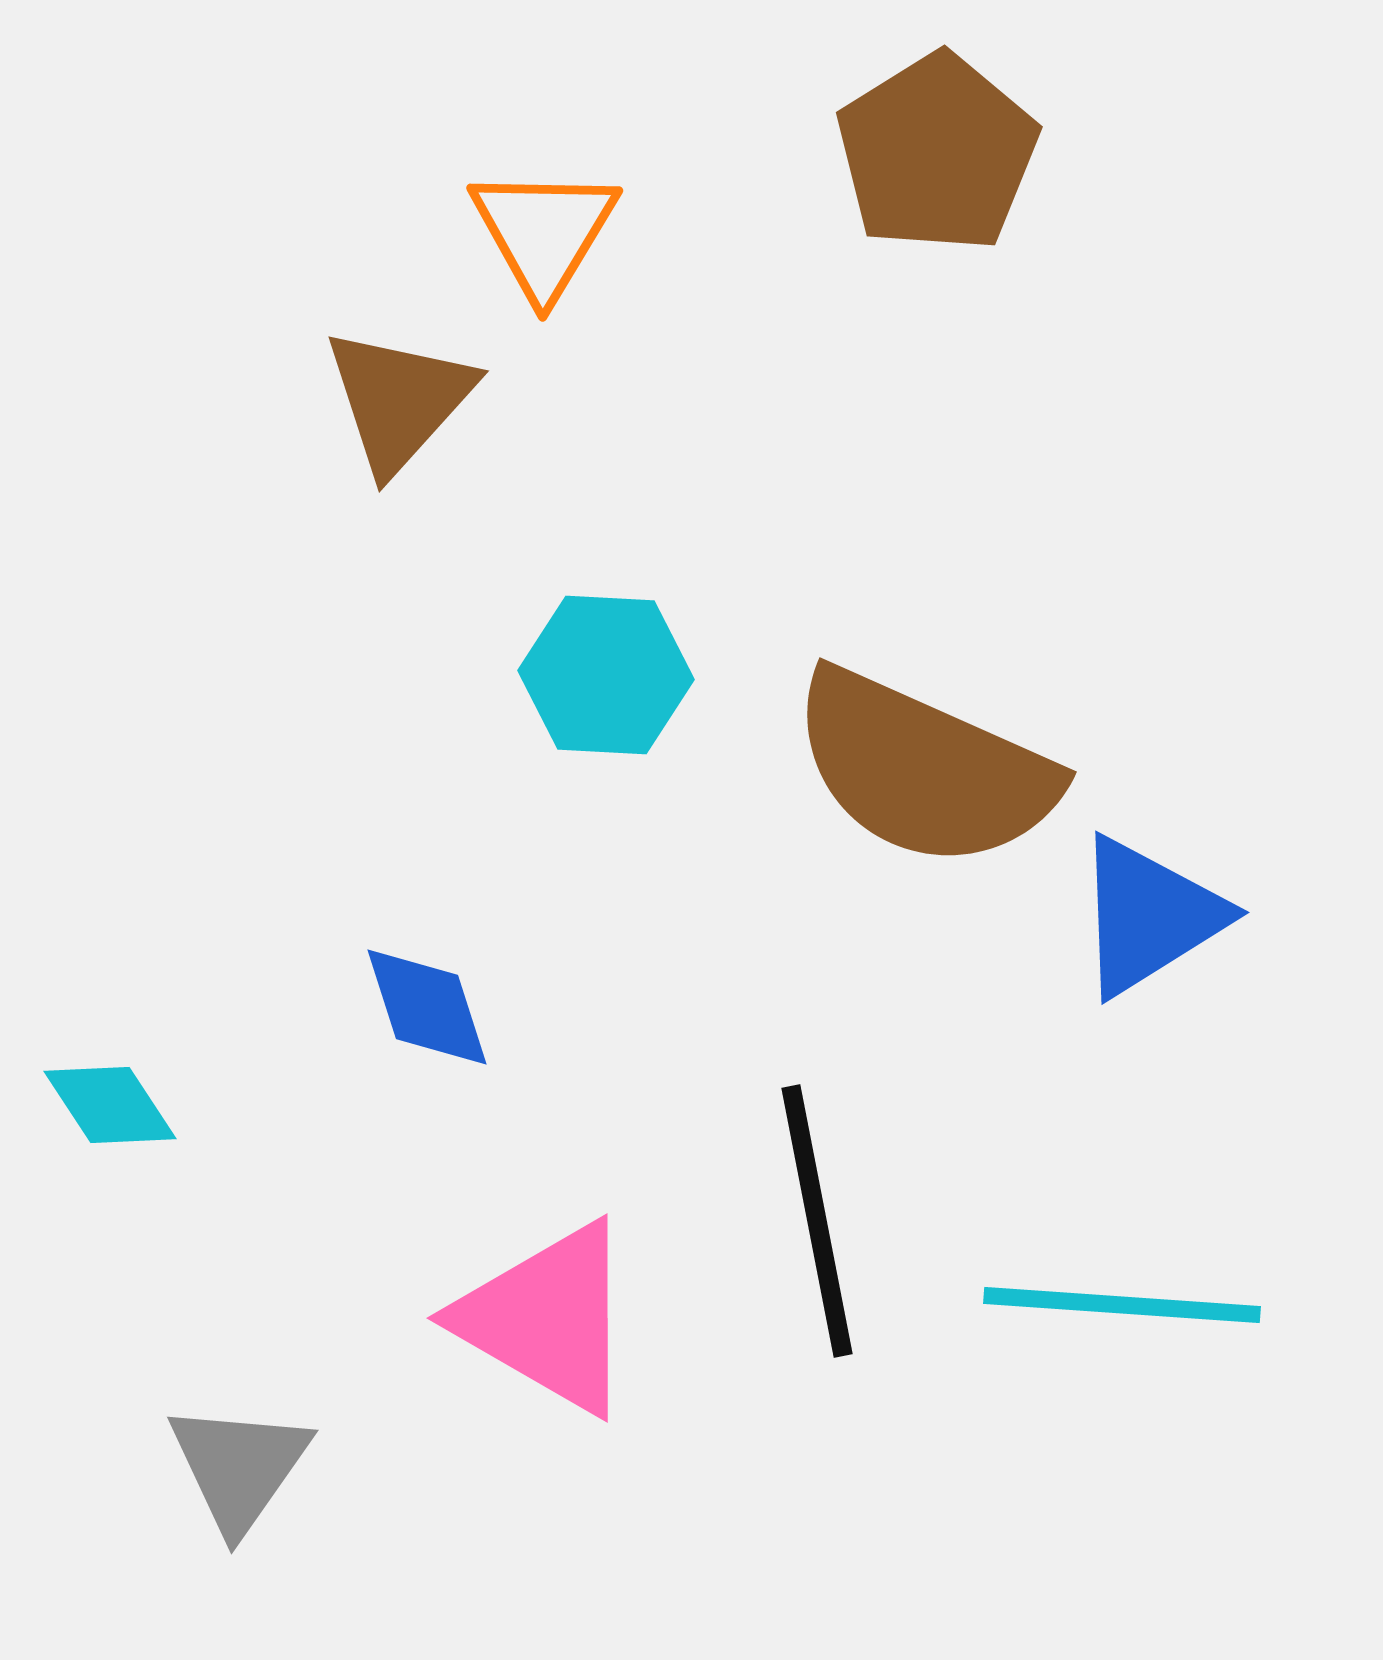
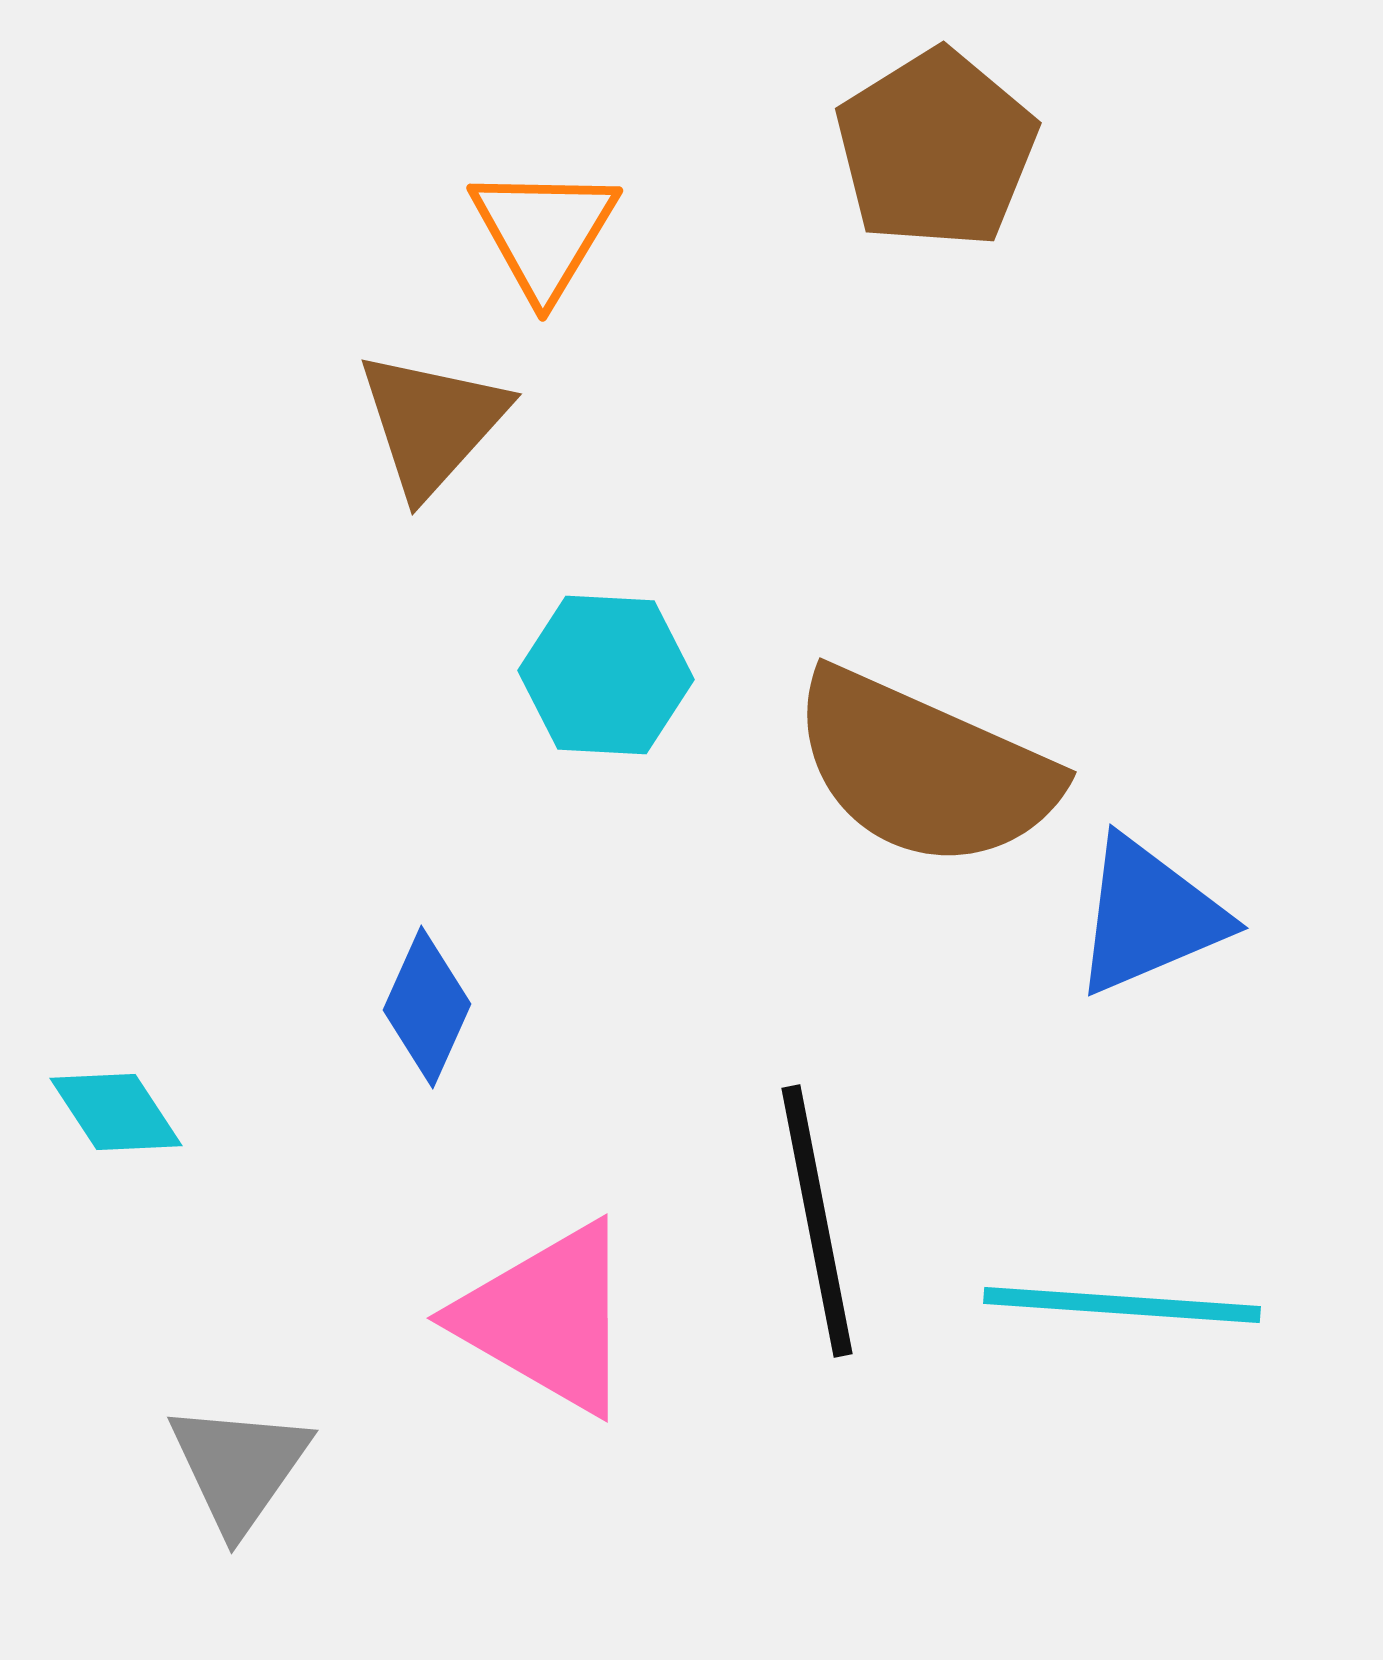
brown pentagon: moved 1 px left, 4 px up
brown triangle: moved 33 px right, 23 px down
blue triangle: rotated 9 degrees clockwise
blue diamond: rotated 42 degrees clockwise
cyan diamond: moved 6 px right, 7 px down
